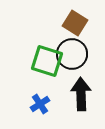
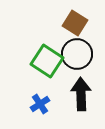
black circle: moved 5 px right
green square: rotated 16 degrees clockwise
